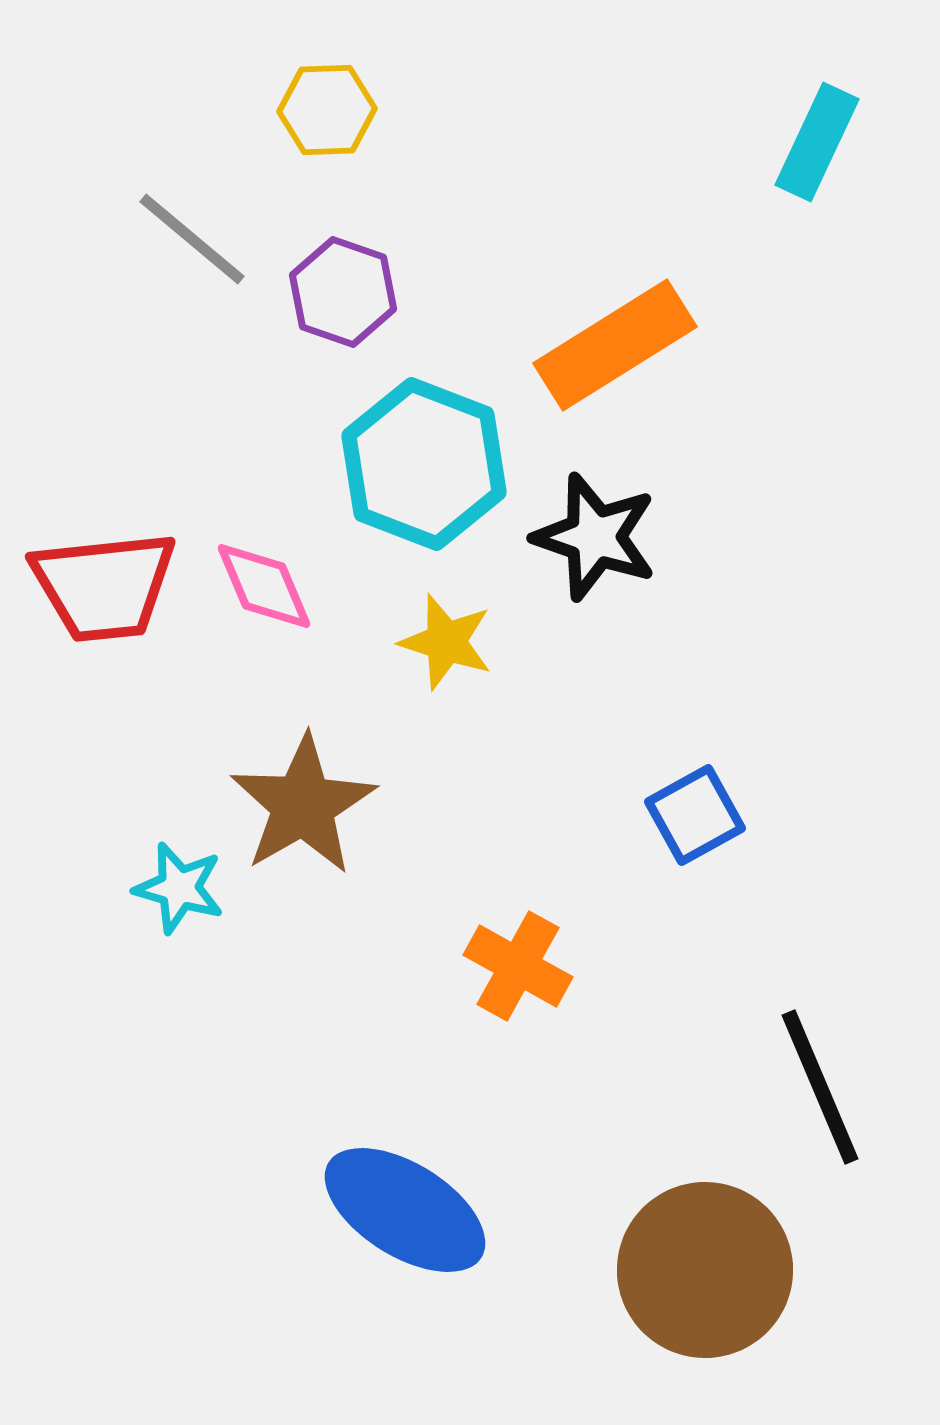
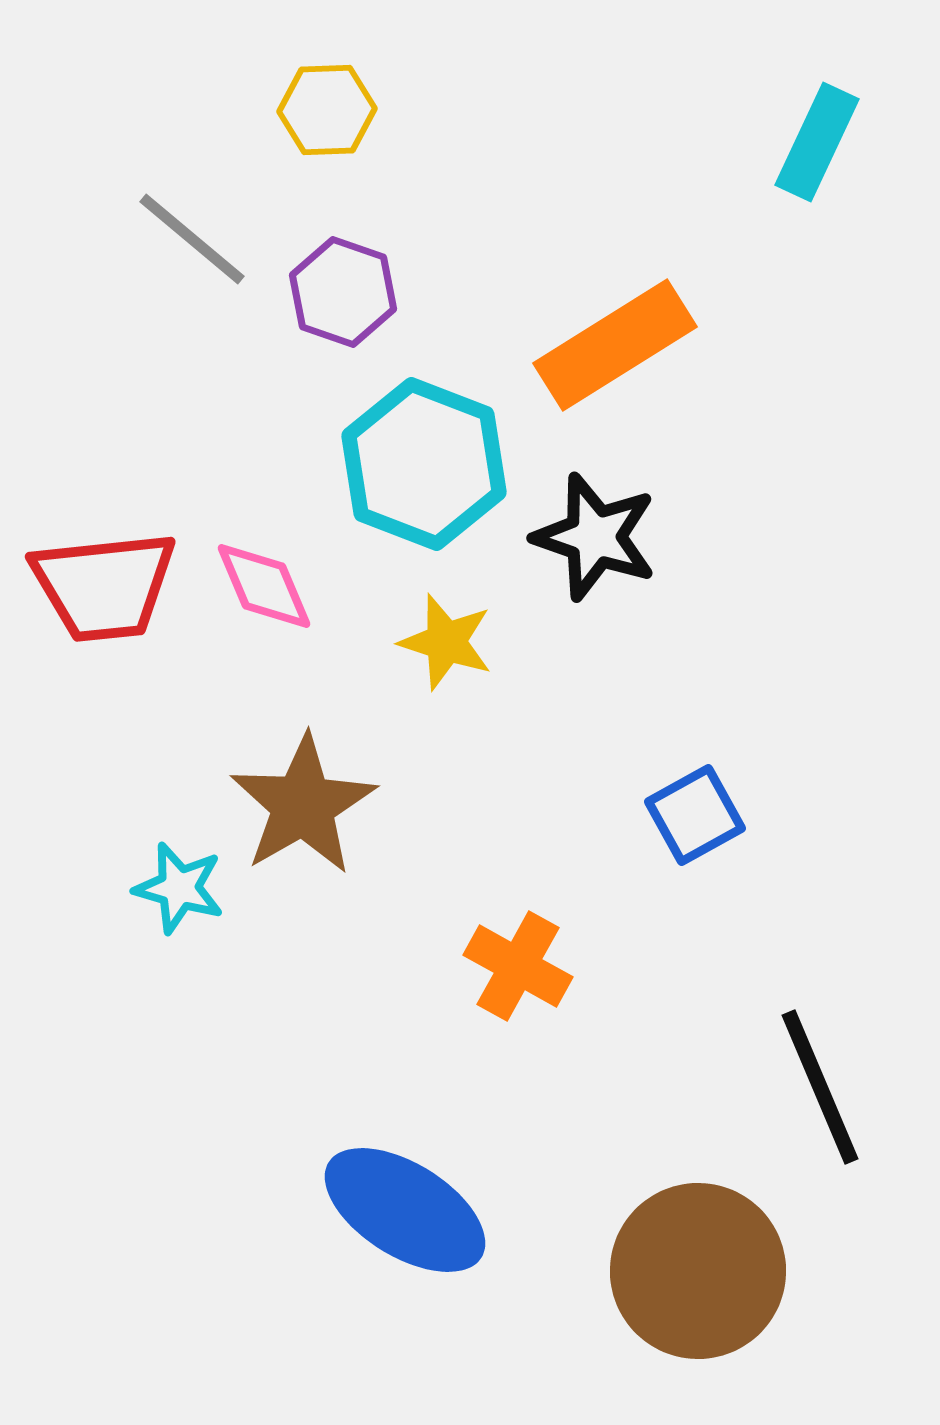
brown circle: moved 7 px left, 1 px down
